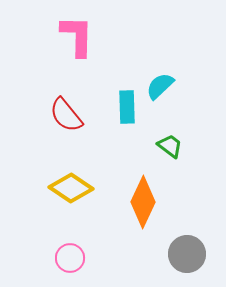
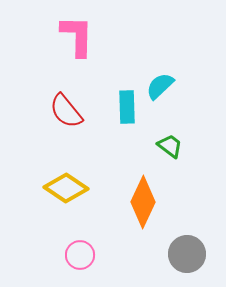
red semicircle: moved 4 px up
yellow diamond: moved 5 px left
pink circle: moved 10 px right, 3 px up
